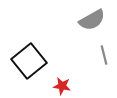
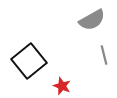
red star: rotated 12 degrees clockwise
